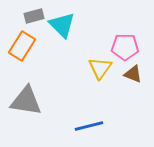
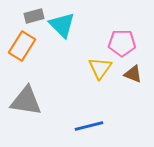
pink pentagon: moved 3 px left, 4 px up
